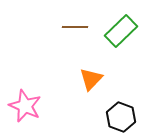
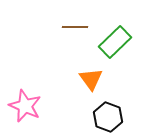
green rectangle: moved 6 px left, 11 px down
orange triangle: rotated 20 degrees counterclockwise
black hexagon: moved 13 px left
